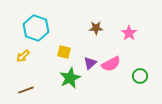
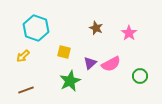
brown star: rotated 24 degrees clockwise
green star: moved 3 px down
